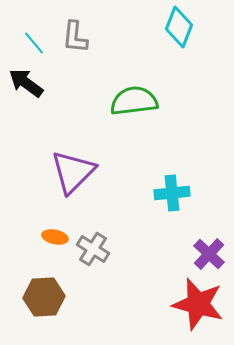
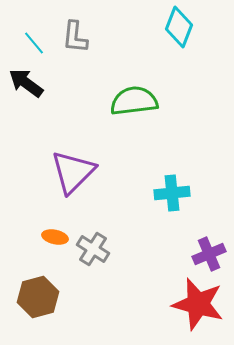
purple cross: rotated 24 degrees clockwise
brown hexagon: moved 6 px left; rotated 12 degrees counterclockwise
